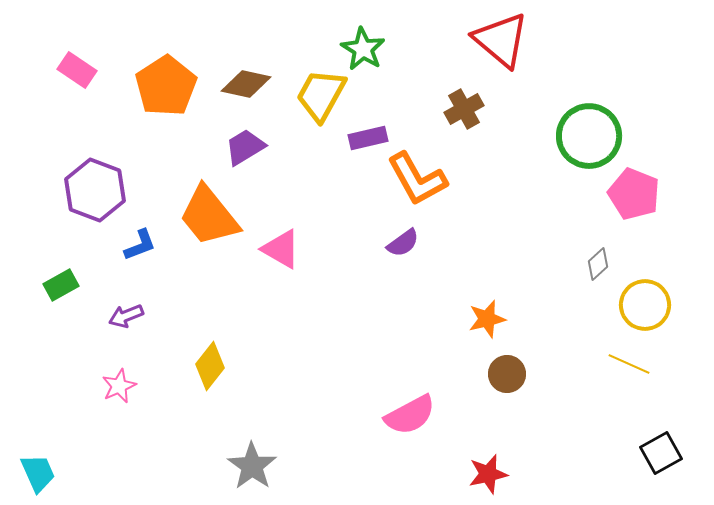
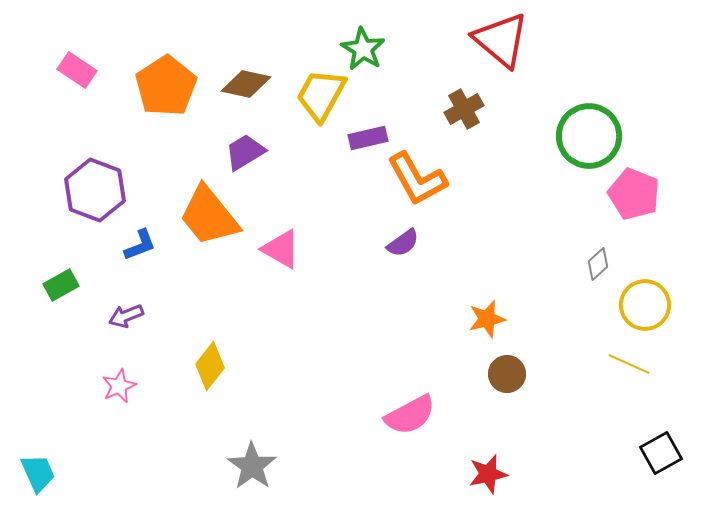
purple trapezoid: moved 5 px down
